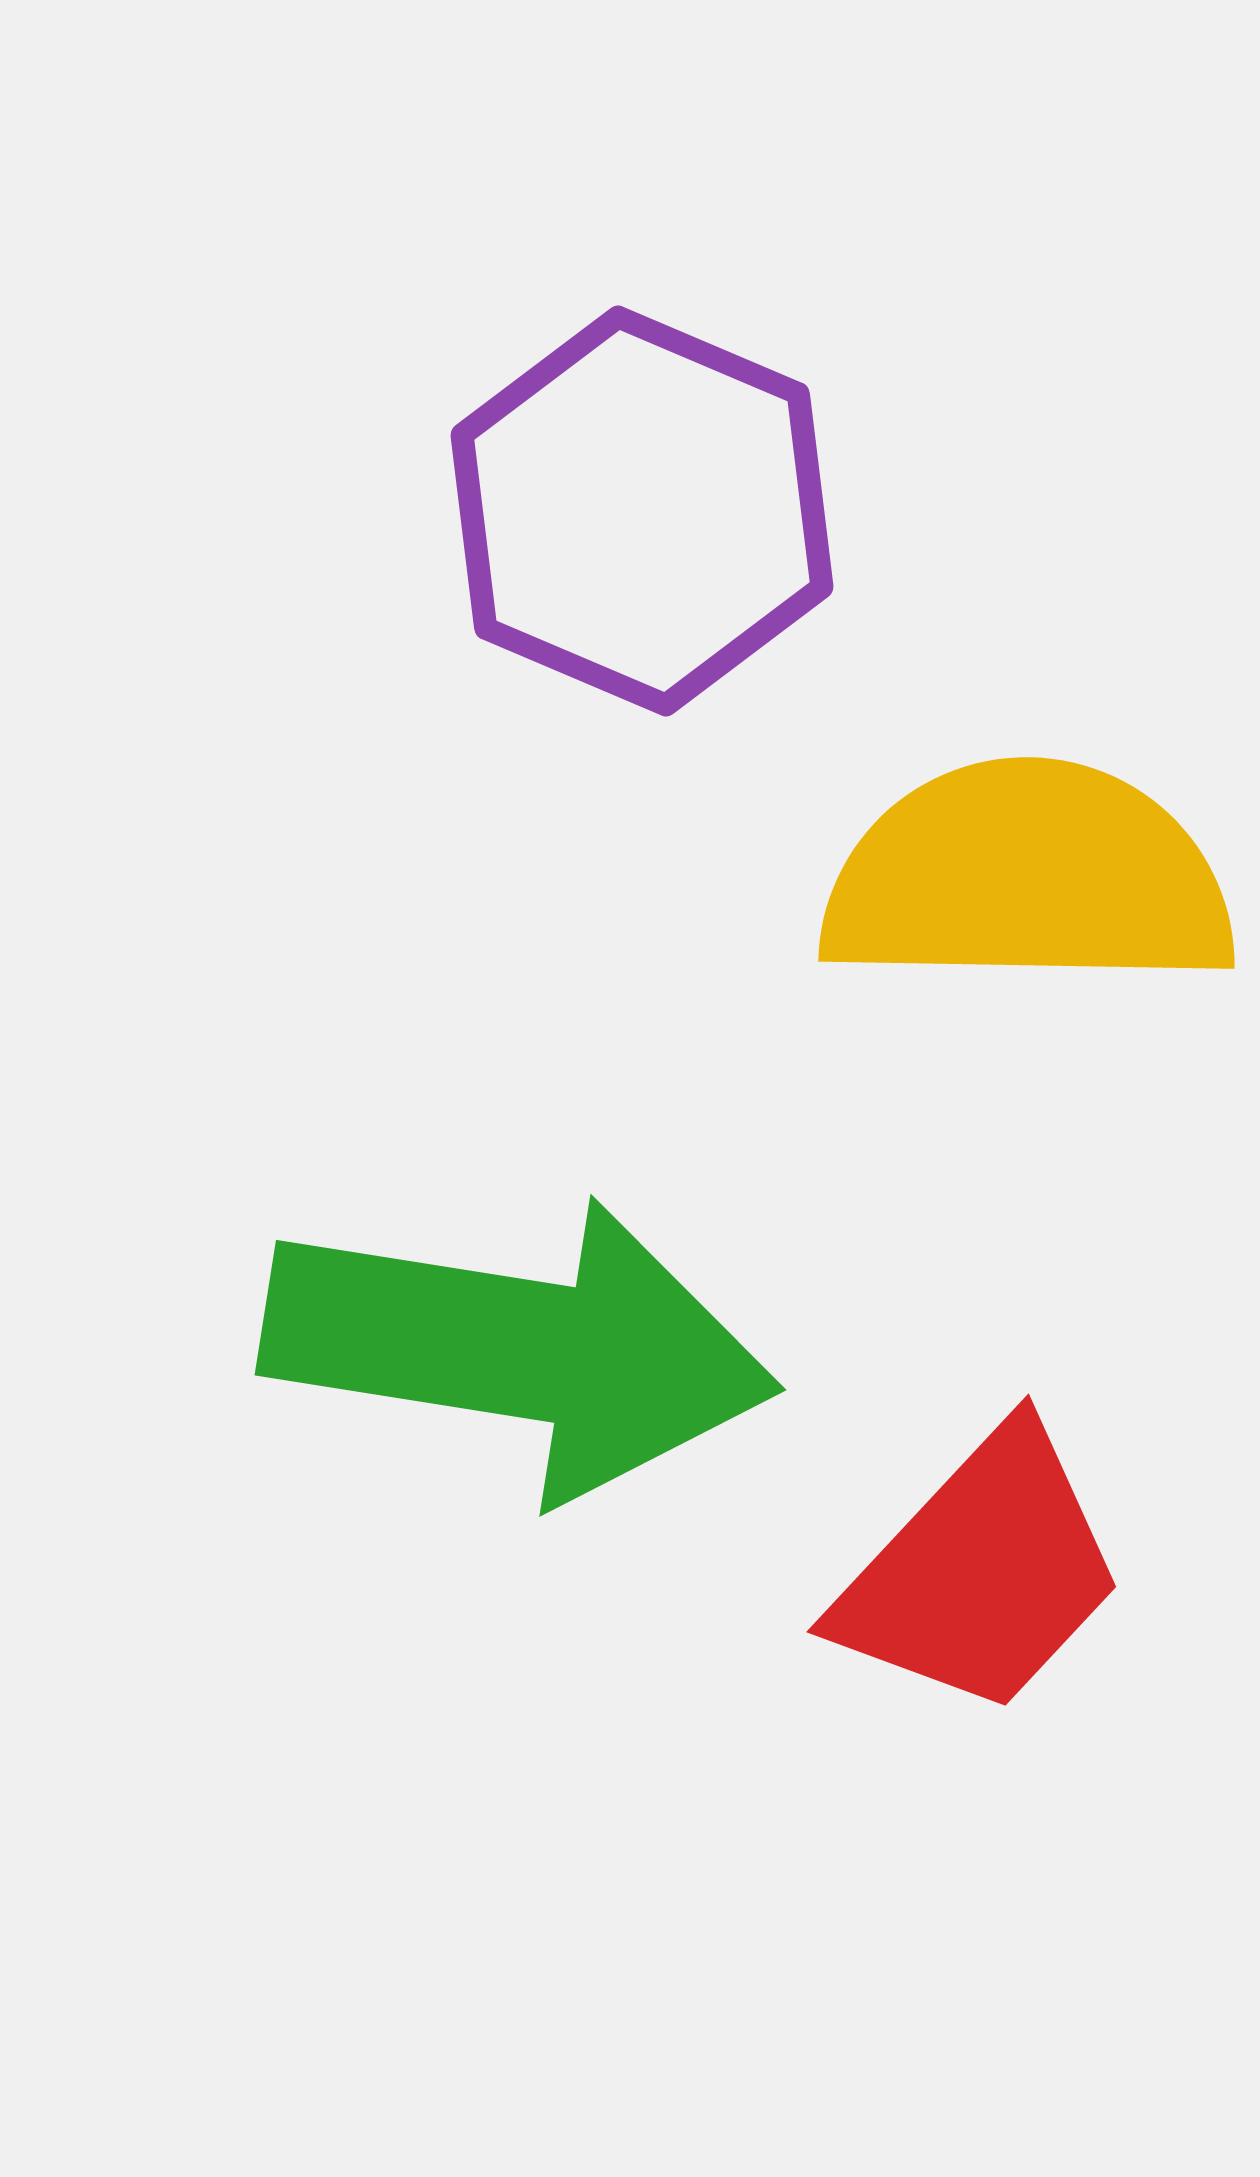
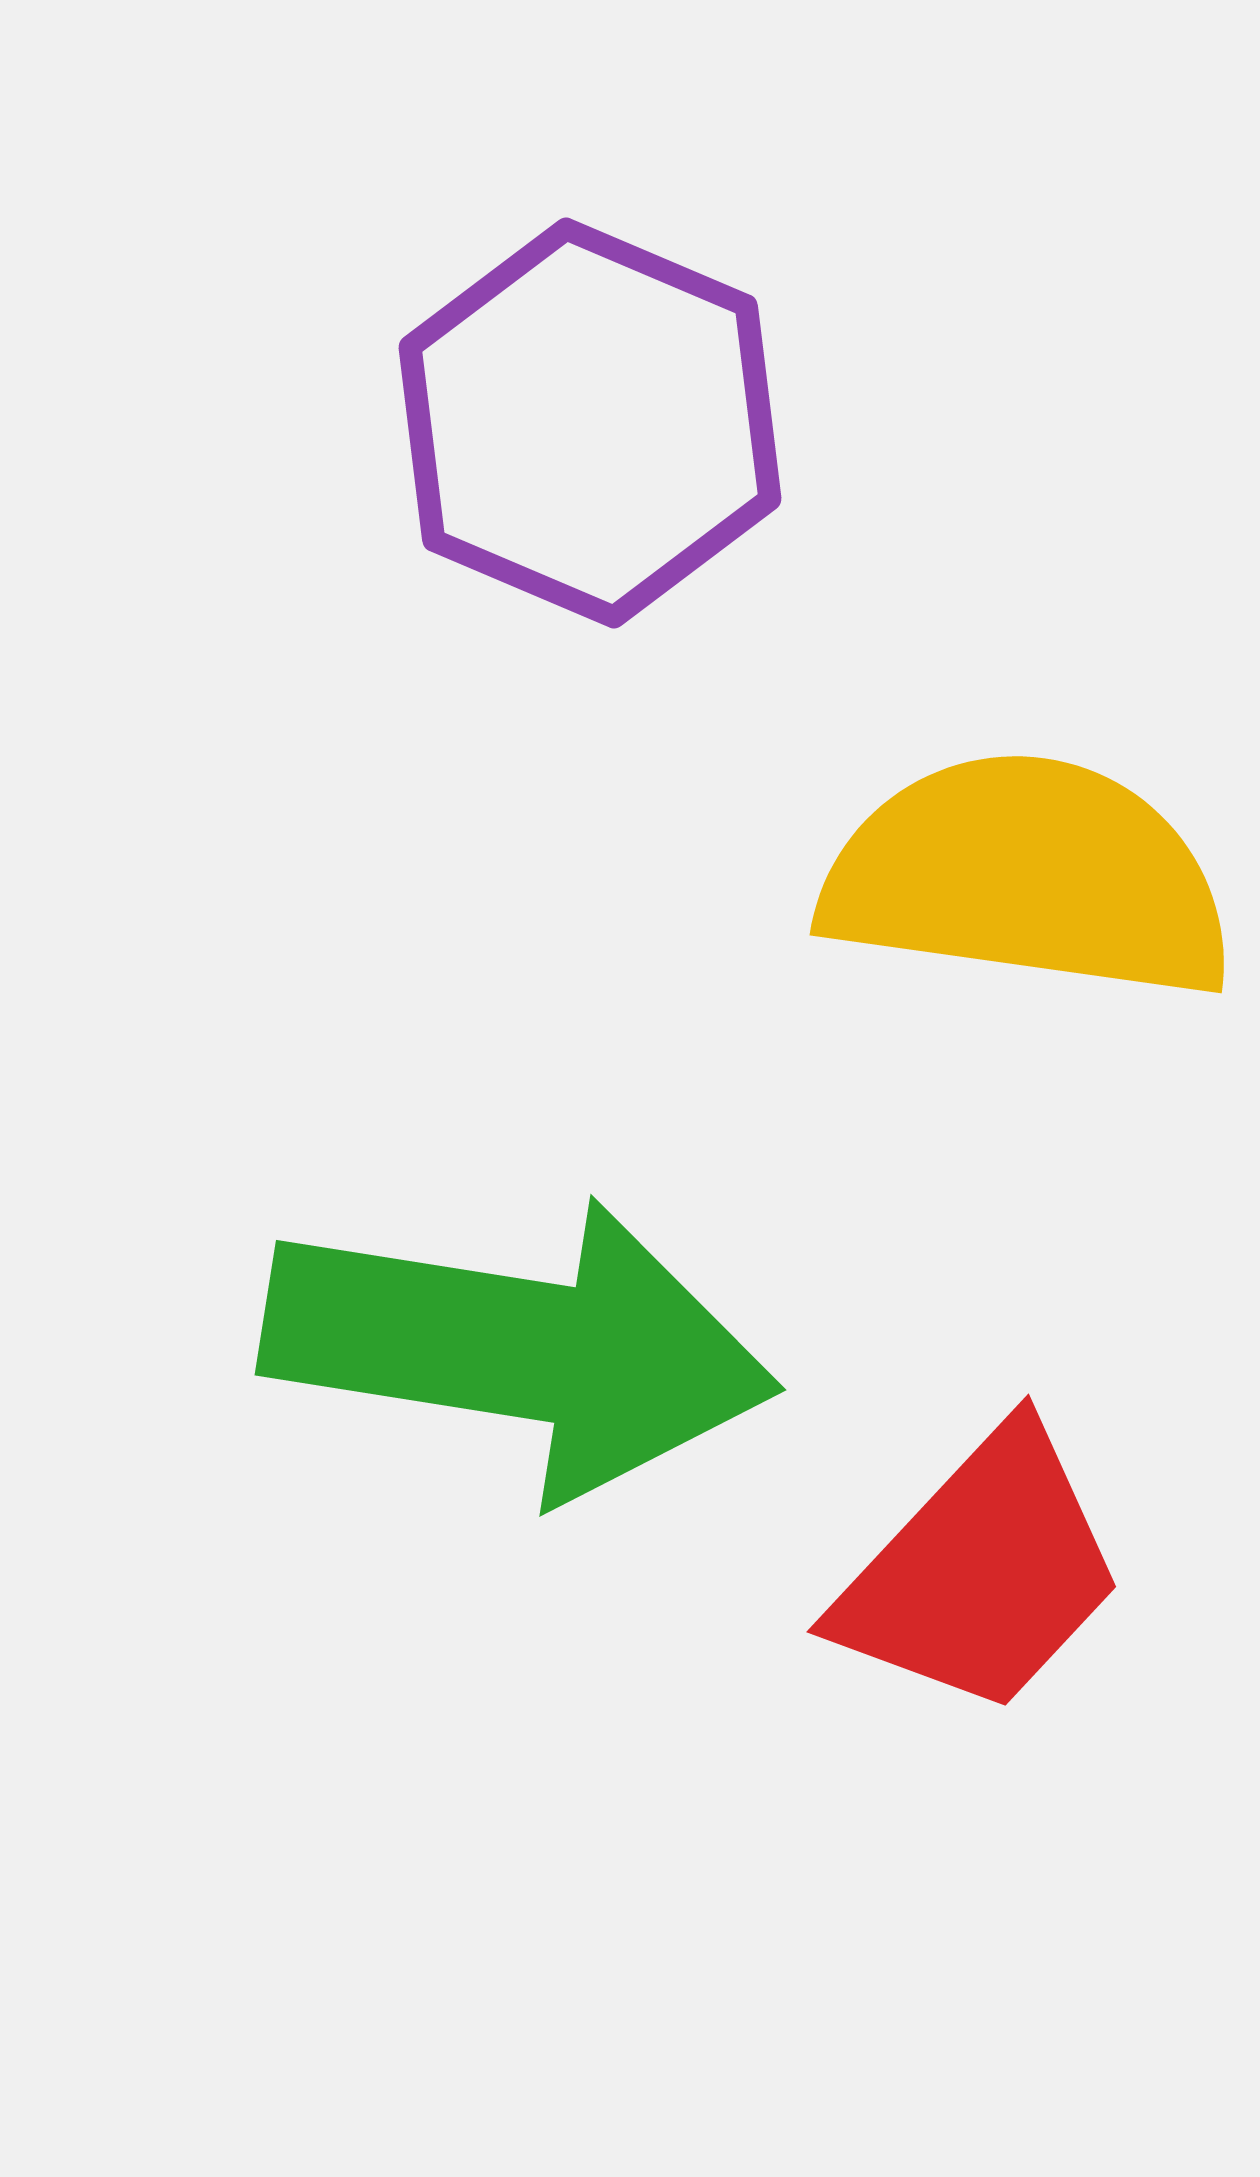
purple hexagon: moved 52 px left, 88 px up
yellow semicircle: rotated 7 degrees clockwise
